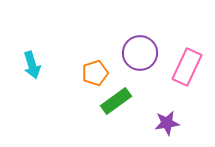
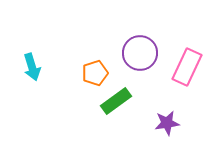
cyan arrow: moved 2 px down
